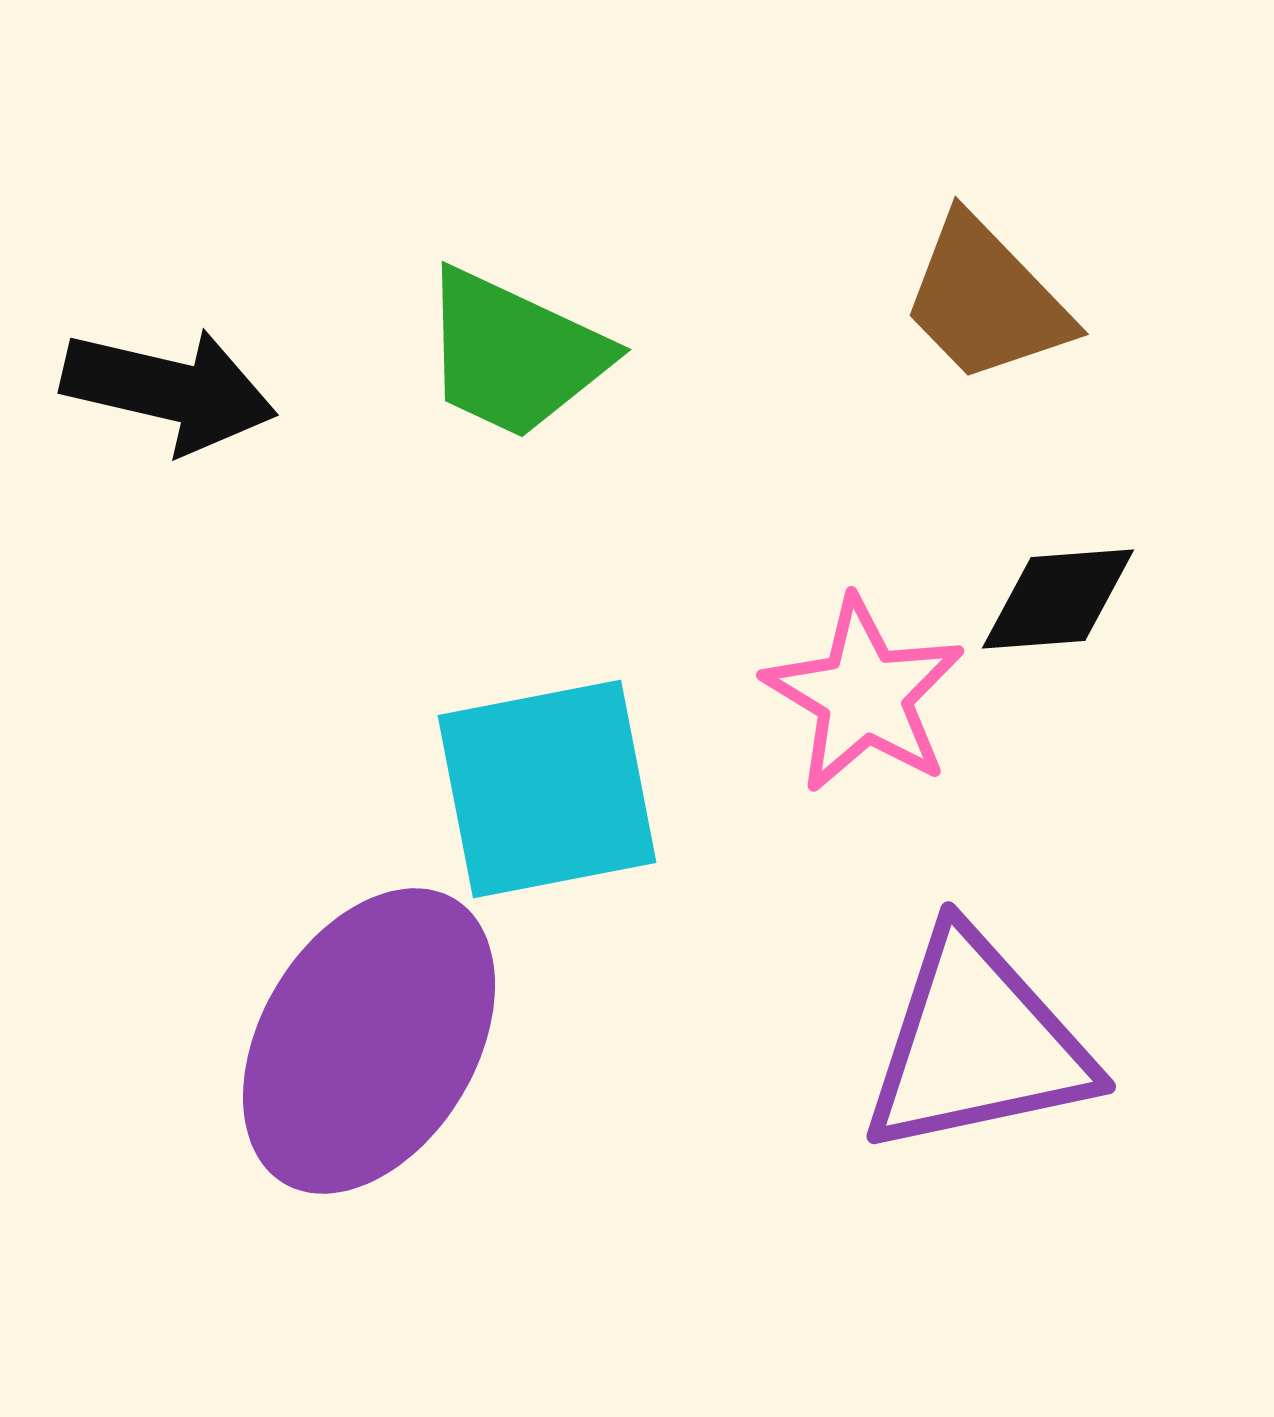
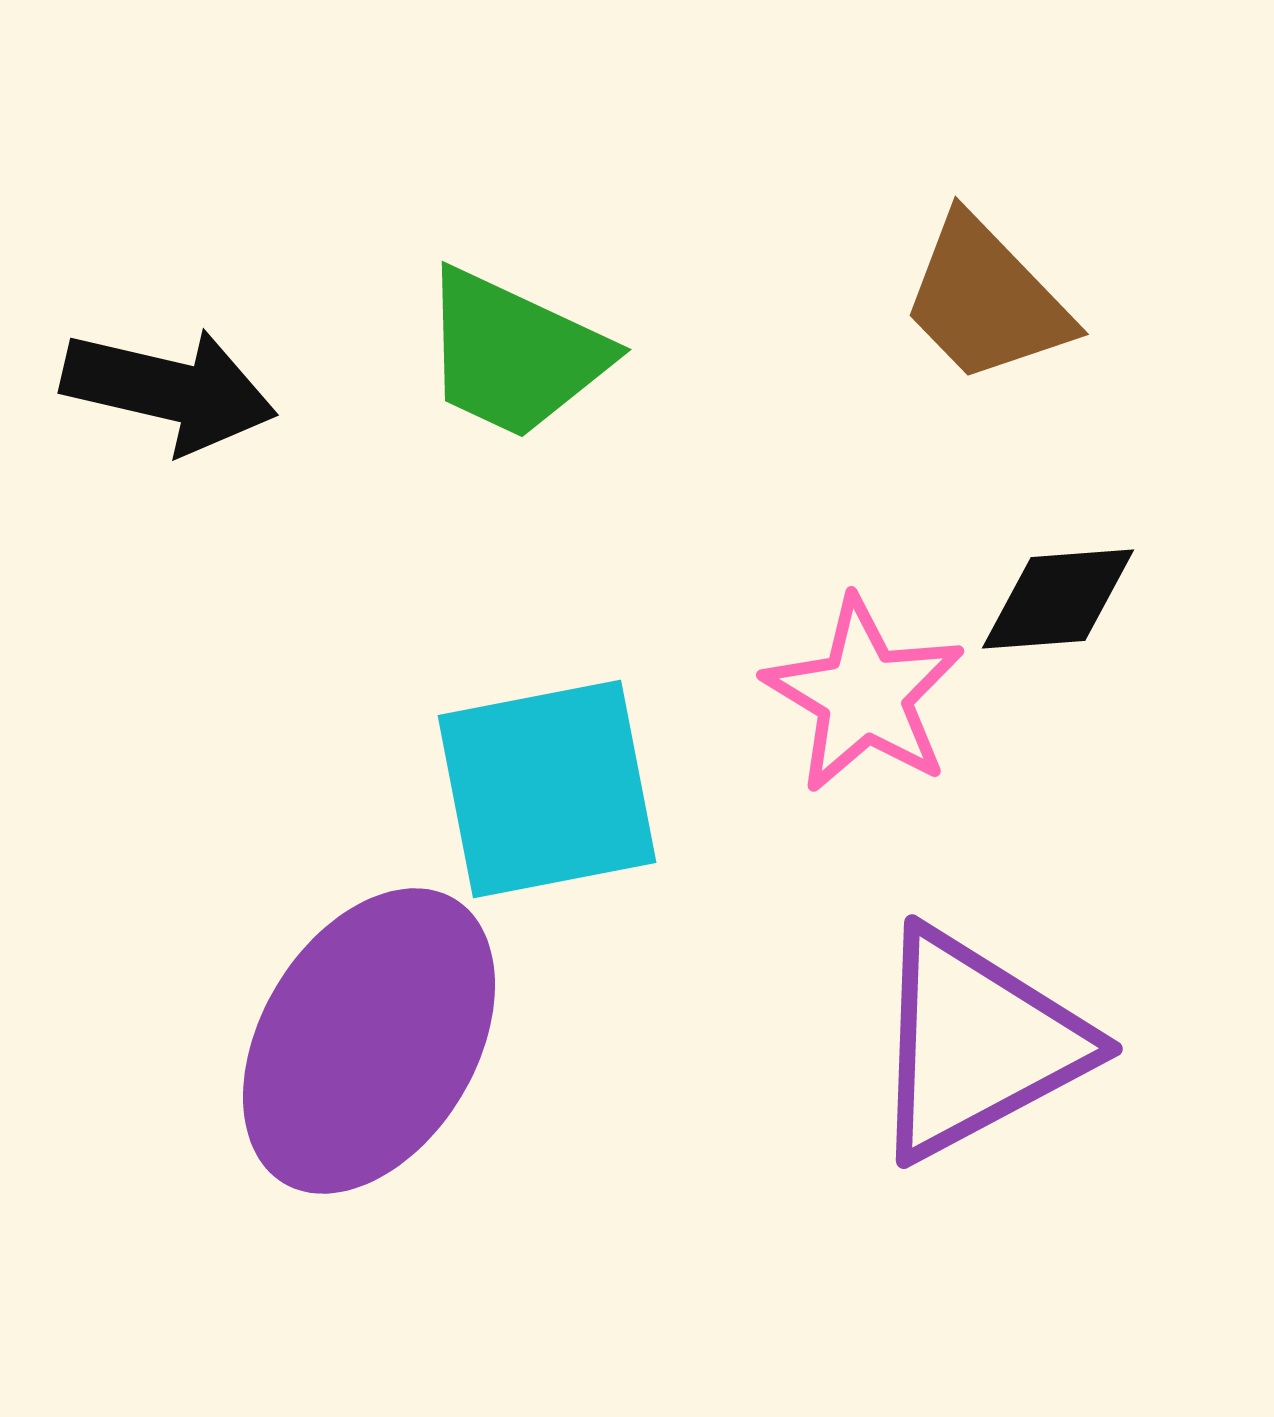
purple triangle: rotated 16 degrees counterclockwise
